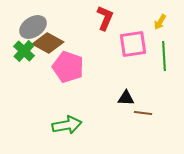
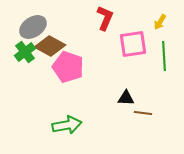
brown diamond: moved 2 px right, 3 px down
green cross: moved 1 px right, 1 px down; rotated 10 degrees clockwise
